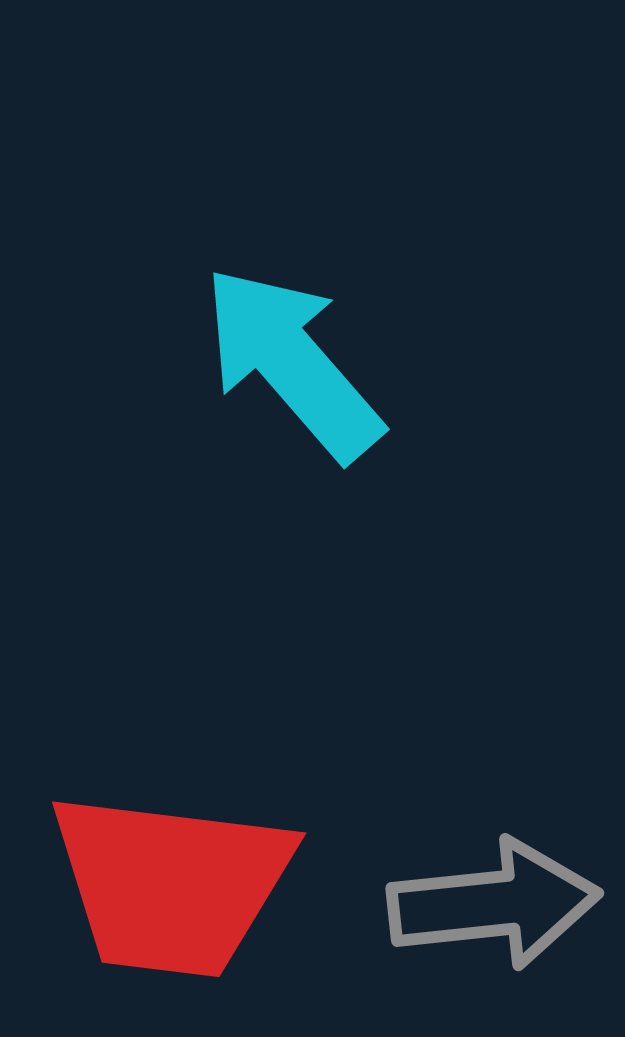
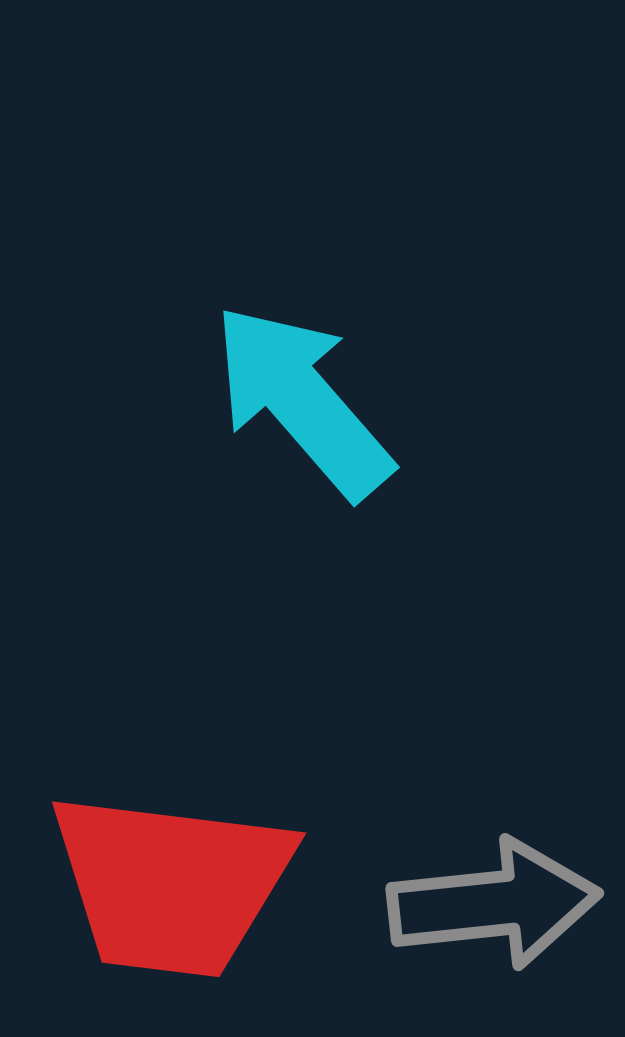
cyan arrow: moved 10 px right, 38 px down
